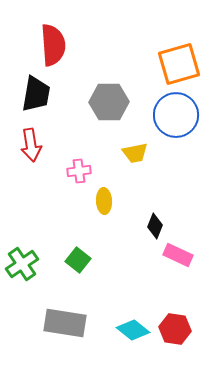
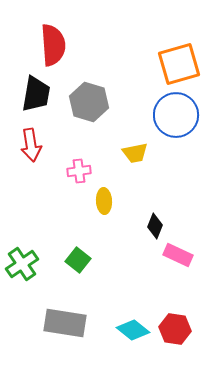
gray hexagon: moved 20 px left; rotated 18 degrees clockwise
